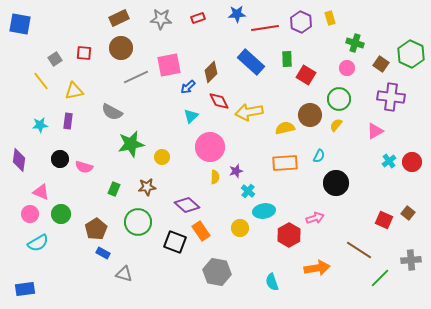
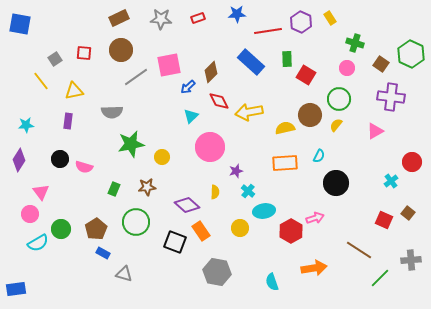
yellow rectangle at (330, 18): rotated 16 degrees counterclockwise
red line at (265, 28): moved 3 px right, 3 px down
brown circle at (121, 48): moved 2 px down
gray line at (136, 77): rotated 10 degrees counterclockwise
gray semicircle at (112, 112): rotated 30 degrees counterclockwise
cyan star at (40, 125): moved 14 px left
purple diamond at (19, 160): rotated 25 degrees clockwise
cyan cross at (389, 161): moved 2 px right, 20 px down
yellow semicircle at (215, 177): moved 15 px down
pink triangle at (41, 192): rotated 30 degrees clockwise
green circle at (61, 214): moved 15 px down
green circle at (138, 222): moved 2 px left
red hexagon at (289, 235): moved 2 px right, 4 px up
orange arrow at (317, 268): moved 3 px left
blue rectangle at (25, 289): moved 9 px left
